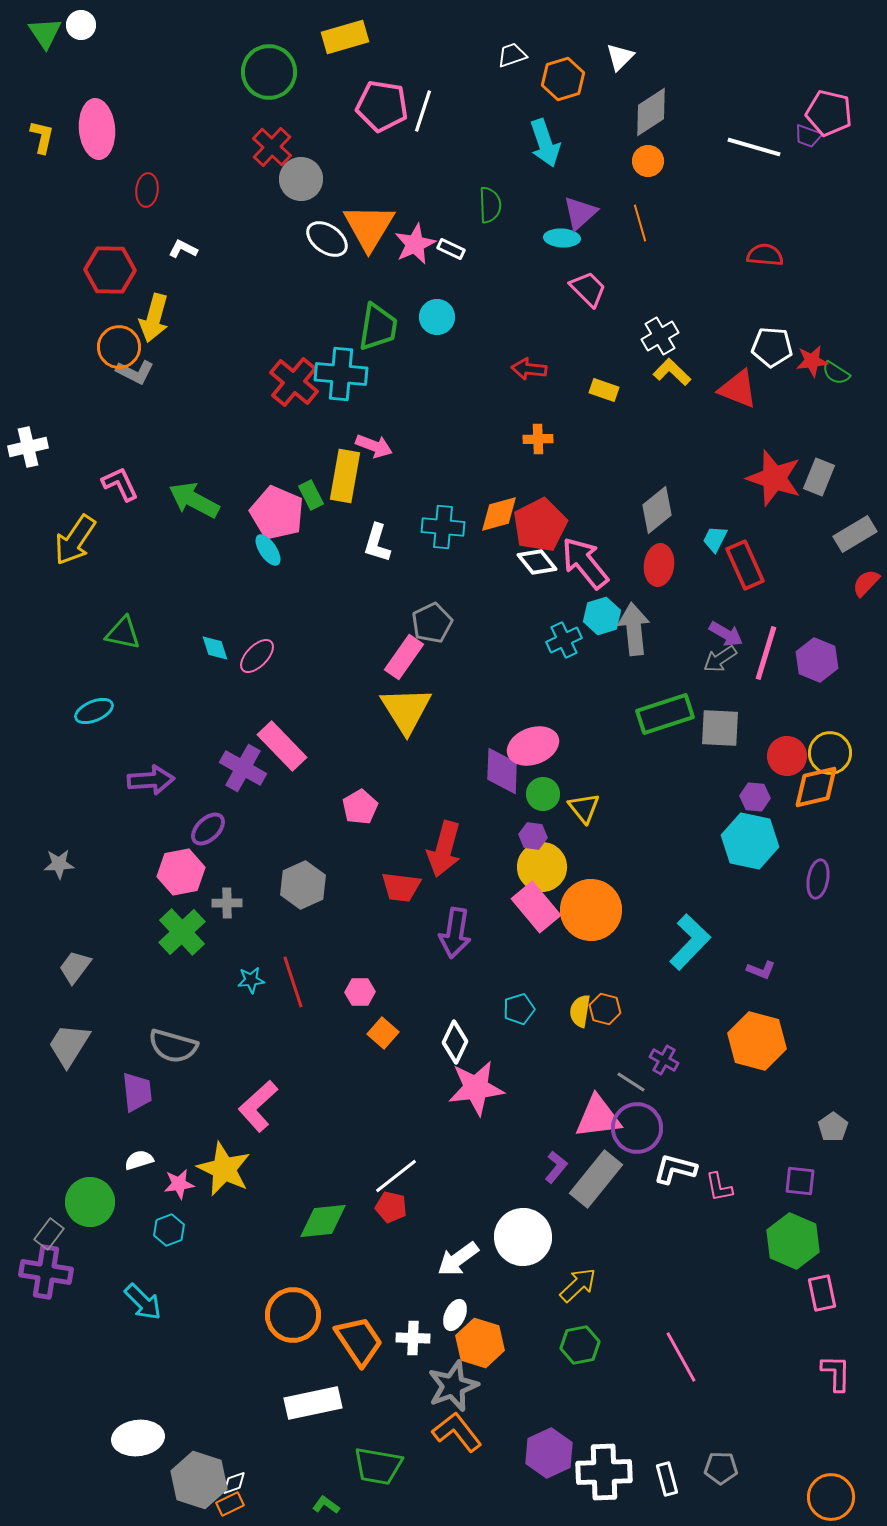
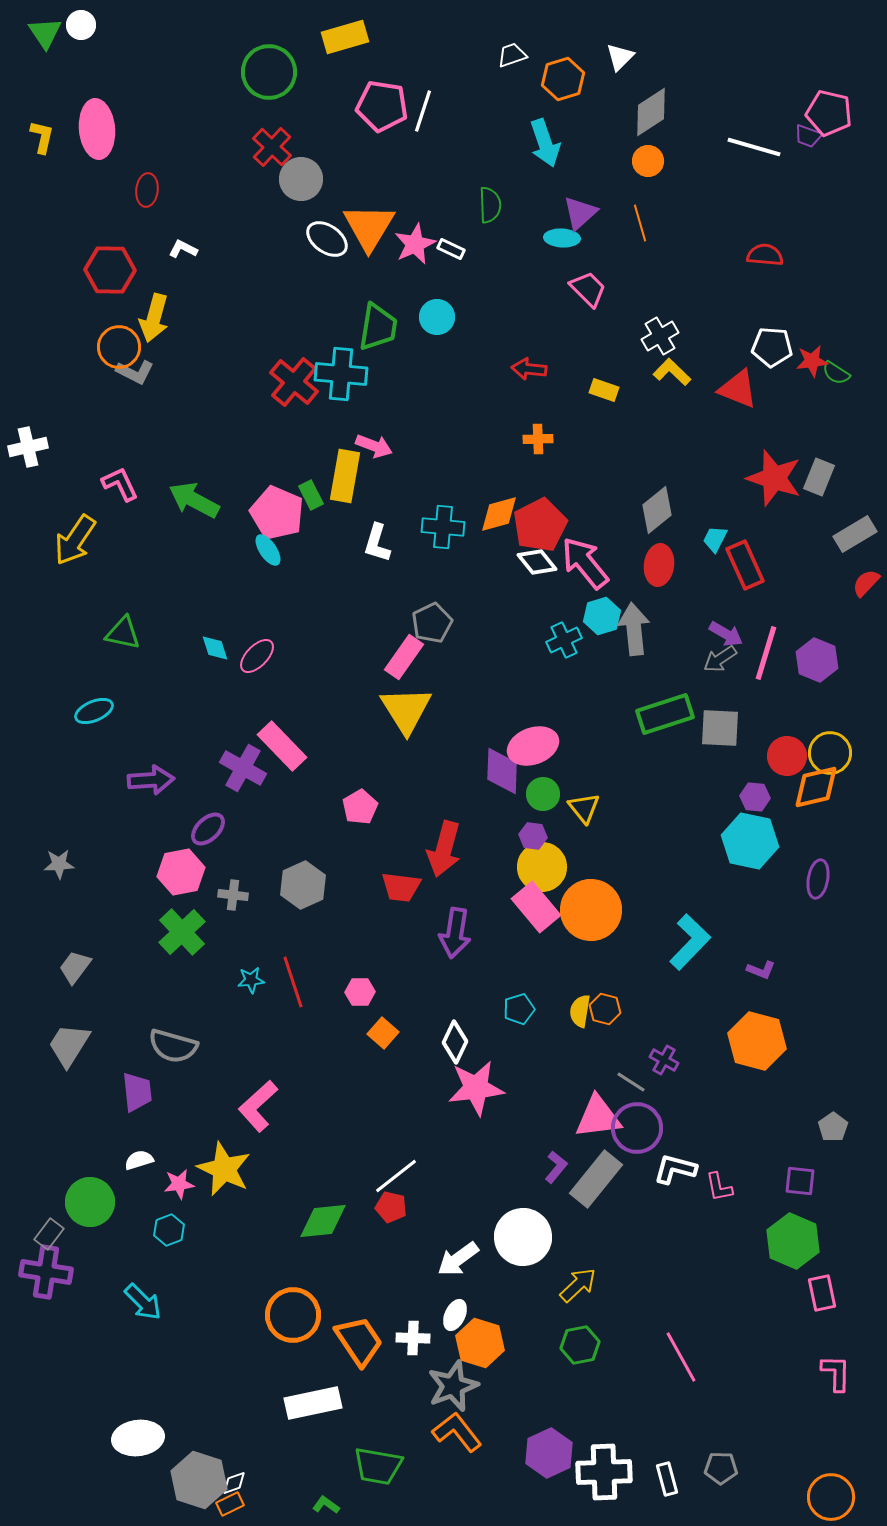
gray cross at (227, 903): moved 6 px right, 8 px up; rotated 8 degrees clockwise
